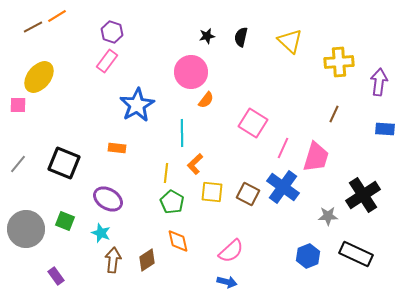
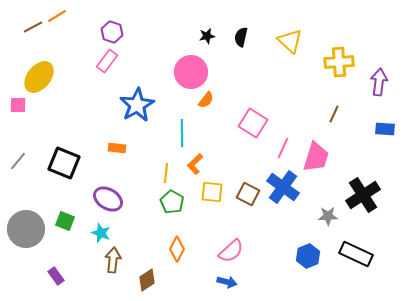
gray line at (18, 164): moved 3 px up
orange diamond at (178, 241): moved 1 px left, 8 px down; rotated 40 degrees clockwise
brown diamond at (147, 260): moved 20 px down
